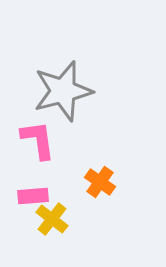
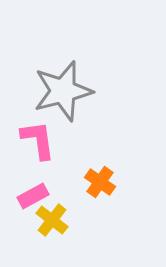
pink rectangle: rotated 24 degrees counterclockwise
yellow cross: moved 1 px down
